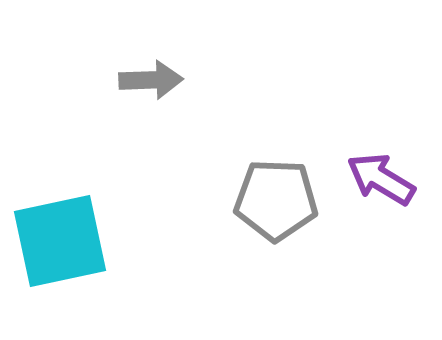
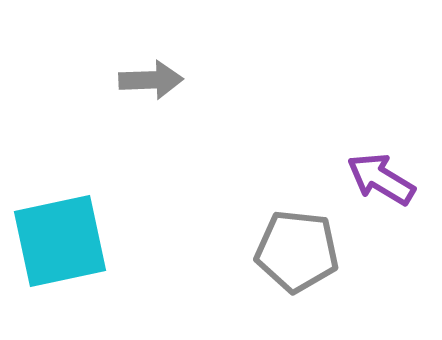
gray pentagon: moved 21 px right, 51 px down; rotated 4 degrees clockwise
